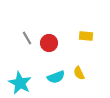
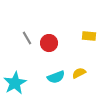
yellow rectangle: moved 3 px right
yellow semicircle: rotated 88 degrees clockwise
cyan star: moved 5 px left; rotated 15 degrees clockwise
